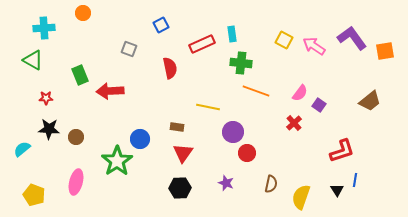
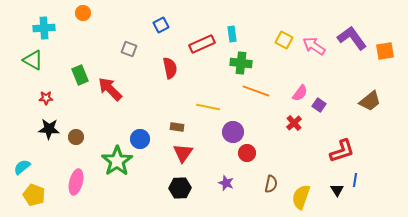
red arrow: moved 2 px up; rotated 48 degrees clockwise
cyan semicircle: moved 18 px down
